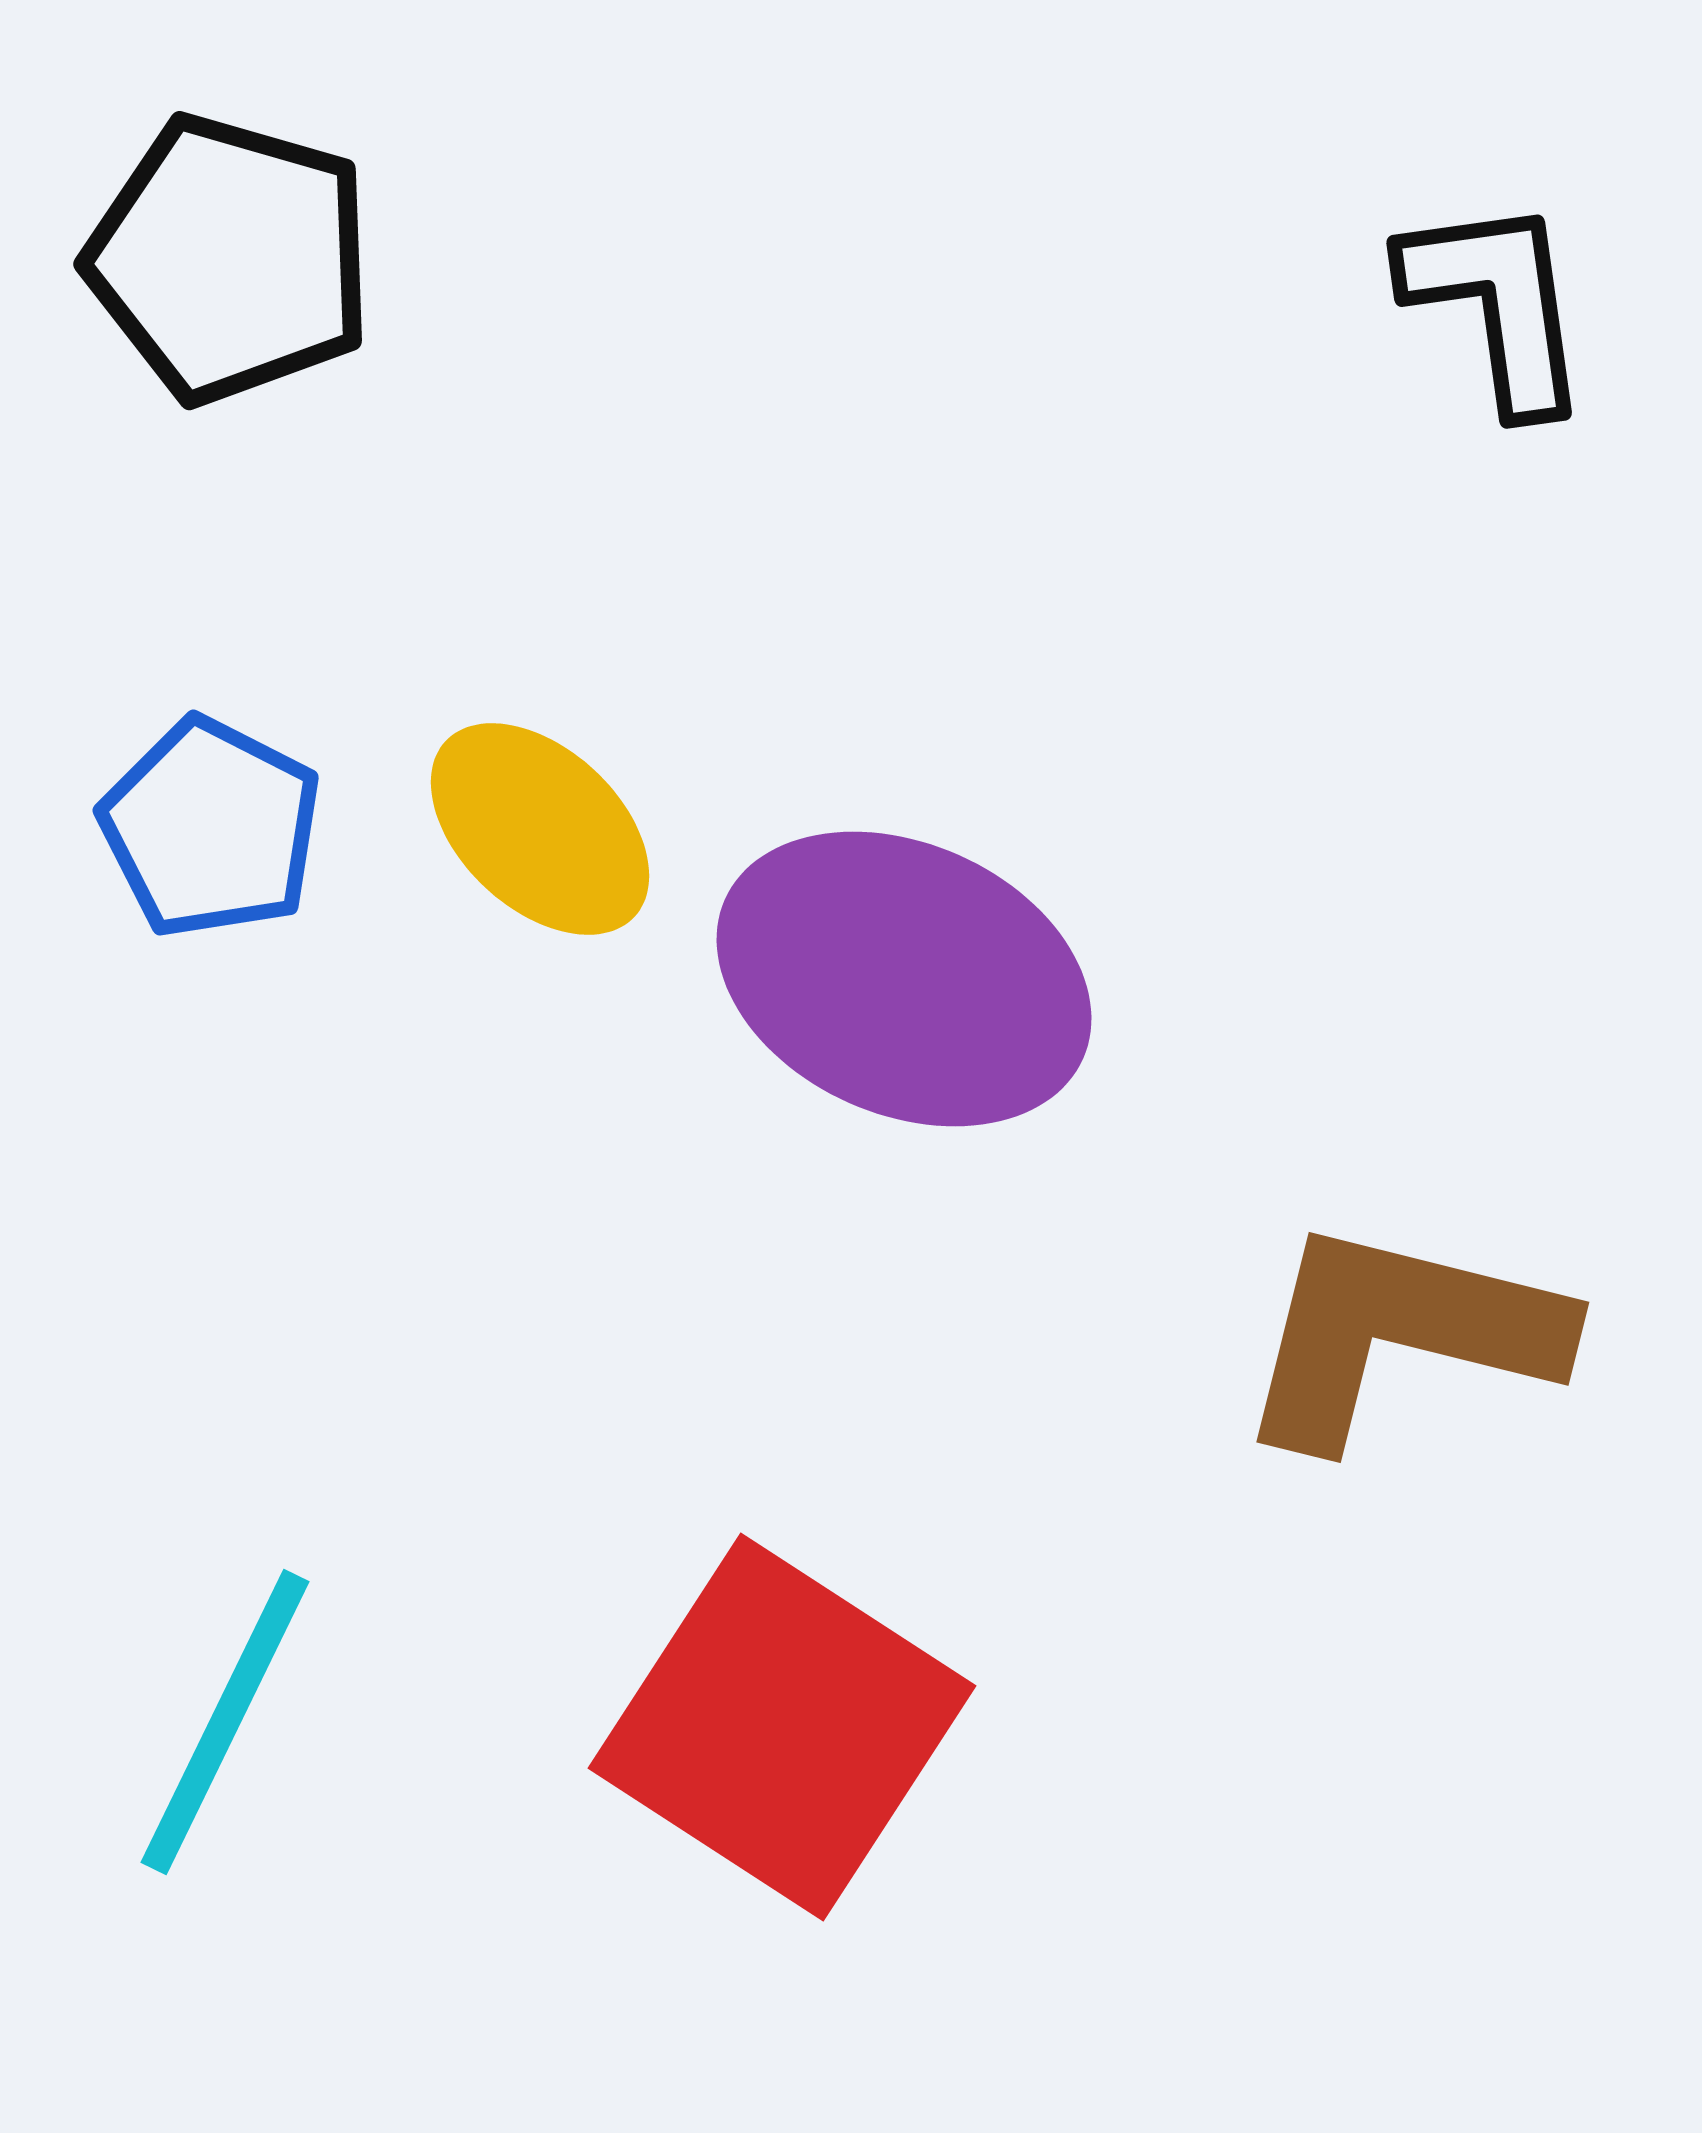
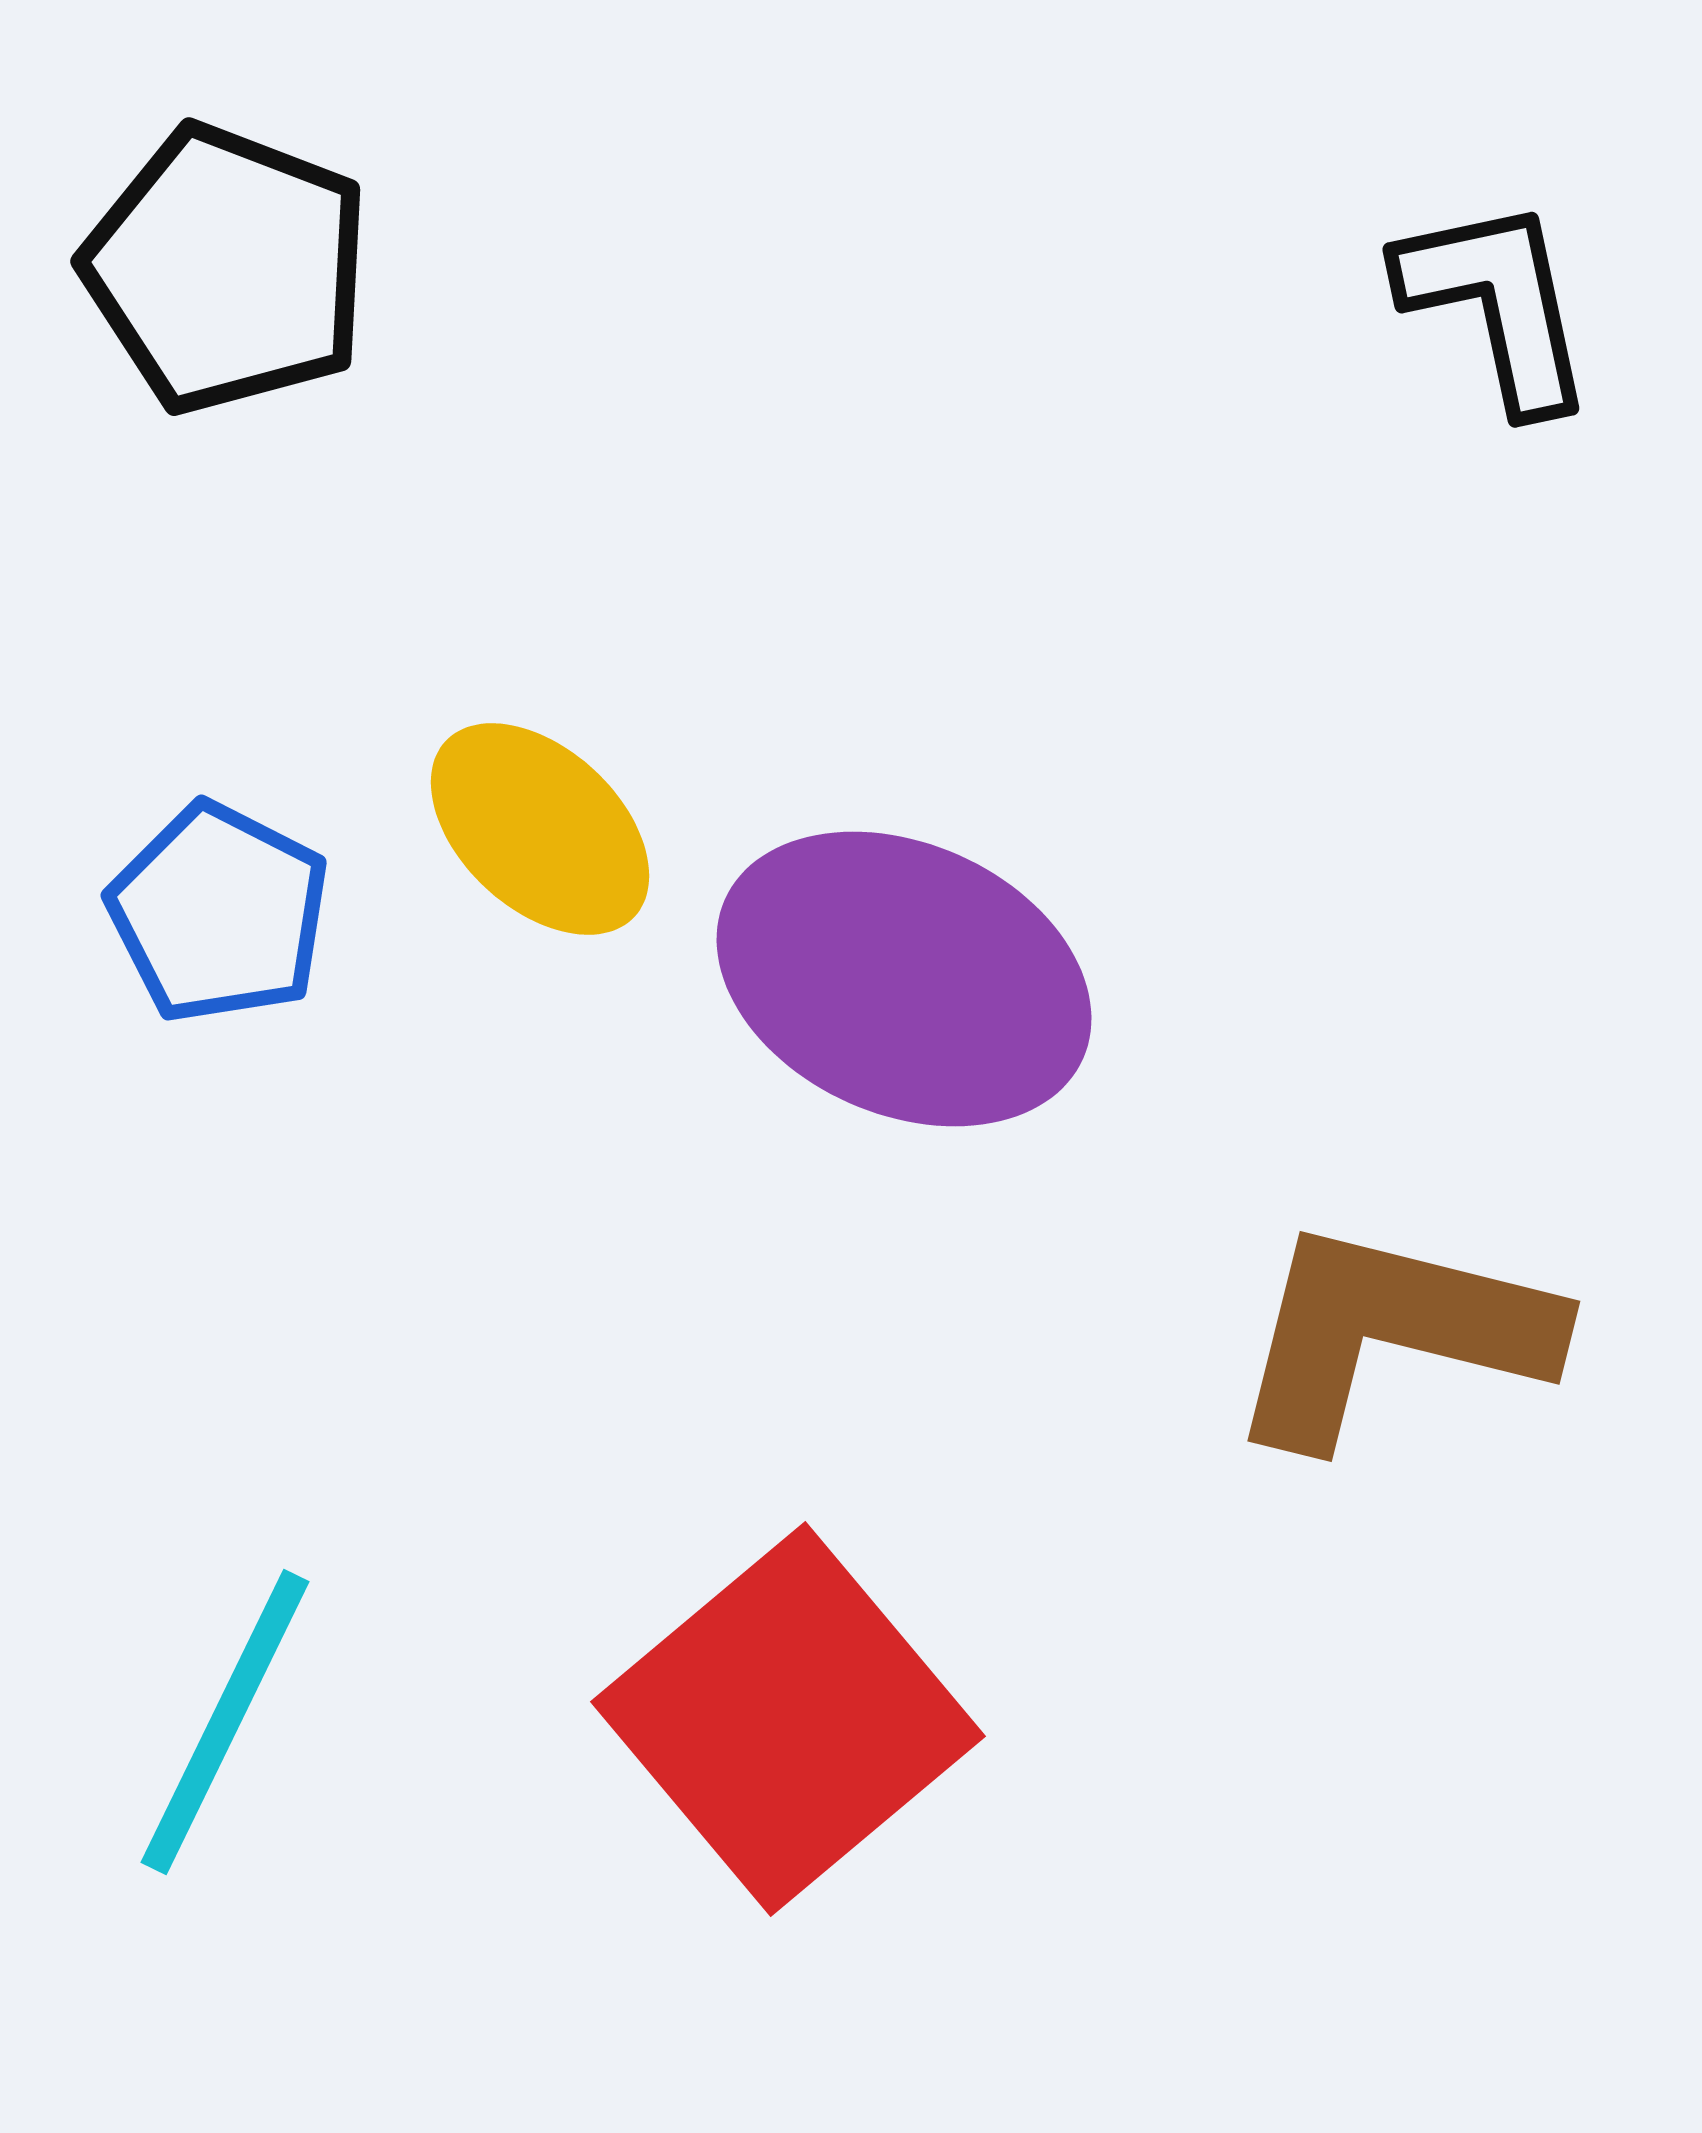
black pentagon: moved 3 px left, 10 px down; rotated 5 degrees clockwise
black L-shape: rotated 4 degrees counterclockwise
blue pentagon: moved 8 px right, 85 px down
brown L-shape: moved 9 px left, 1 px up
red square: moved 6 px right, 8 px up; rotated 17 degrees clockwise
